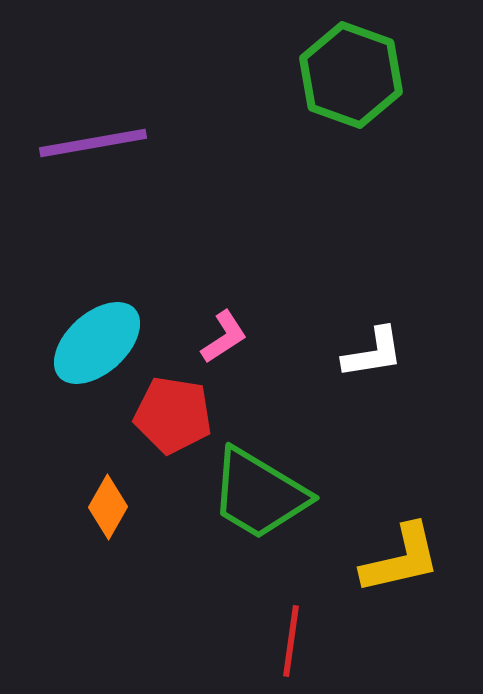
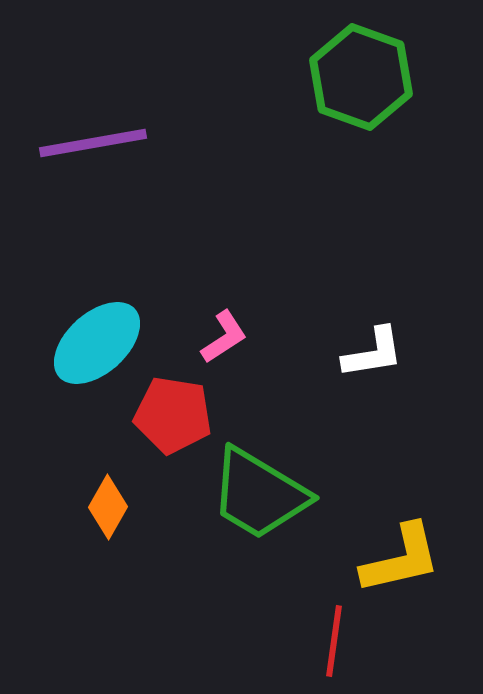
green hexagon: moved 10 px right, 2 px down
red line: moved 43 px right
